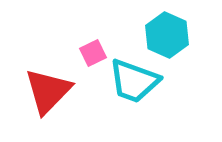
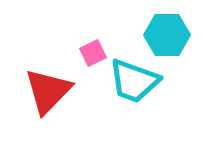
cyan hexagon: rotated 24 degrees counterclockwise
